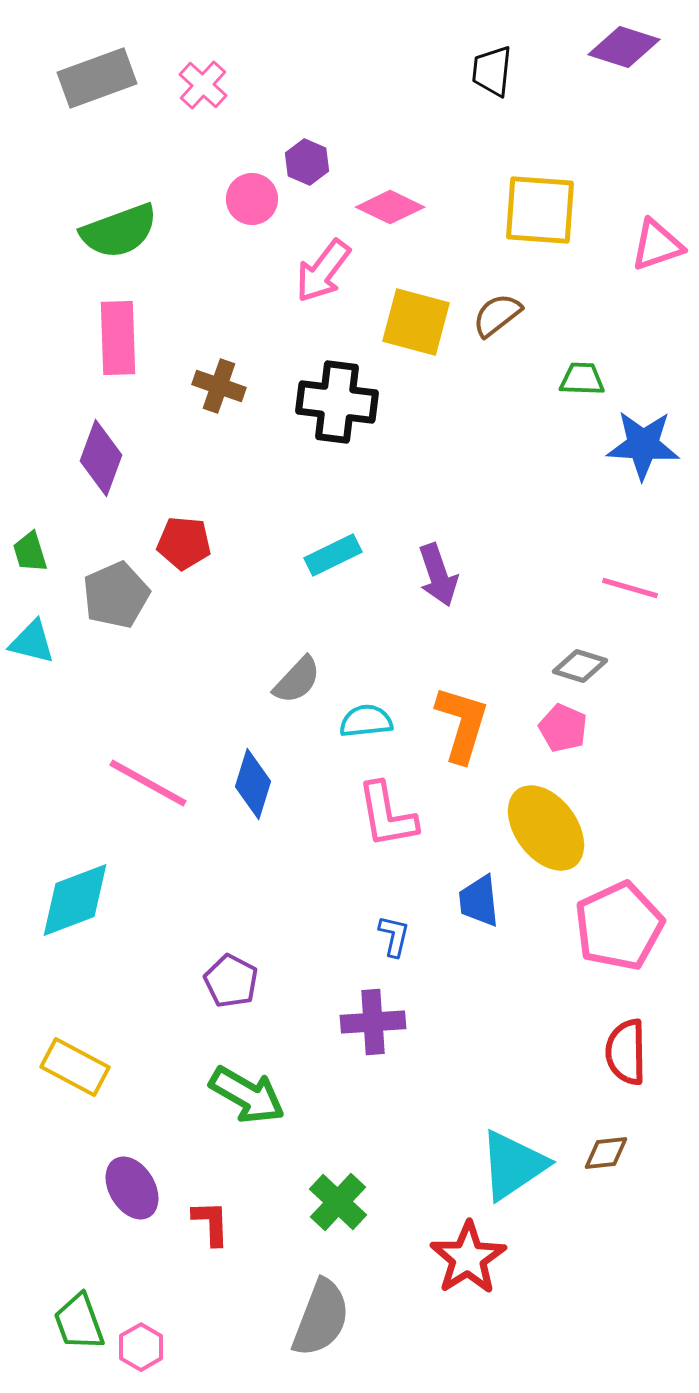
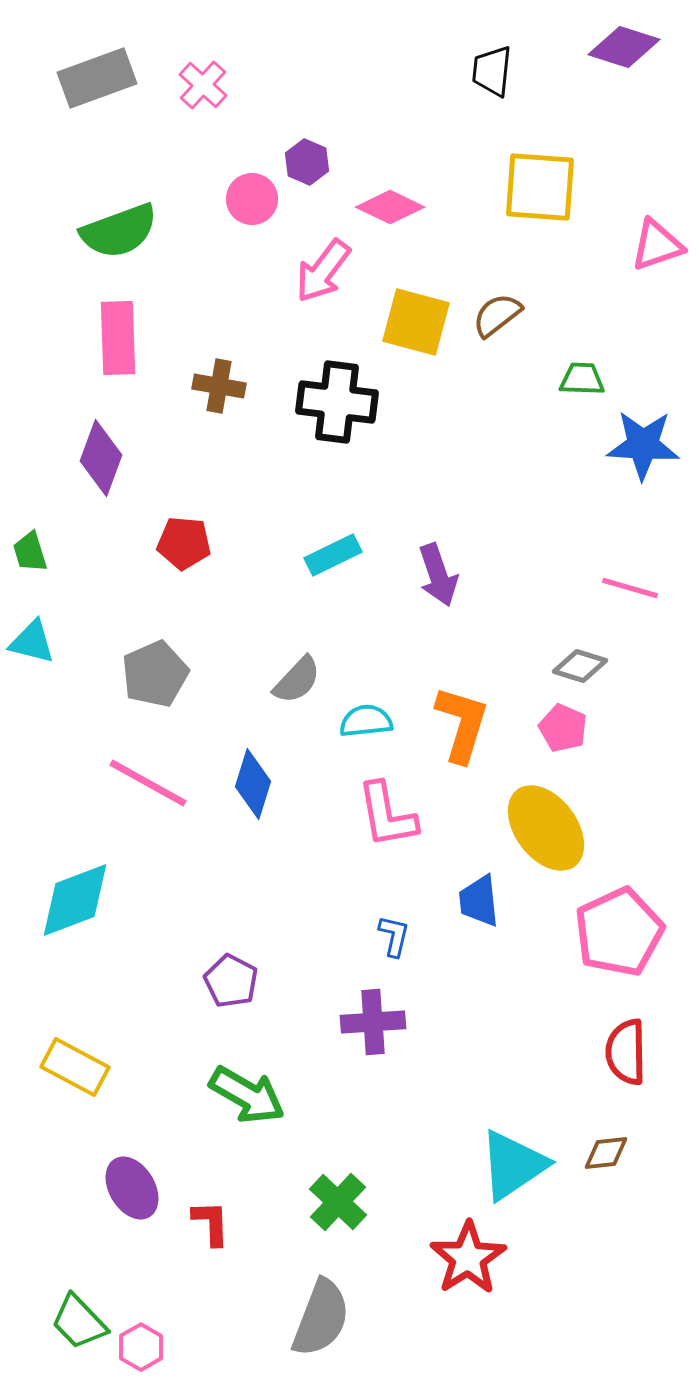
yellow square at (540, 210): moved 23 px up
brown cross at (219, 386): rotated 9 degrees counterclockwise
gray pentagon at (116, 595): moved 39 px right, 79 px down
pink pentagon at (619, 926): moved 6 px down
green trapezoid at (79, 1322): rotated 24 degrees counterclockwise
